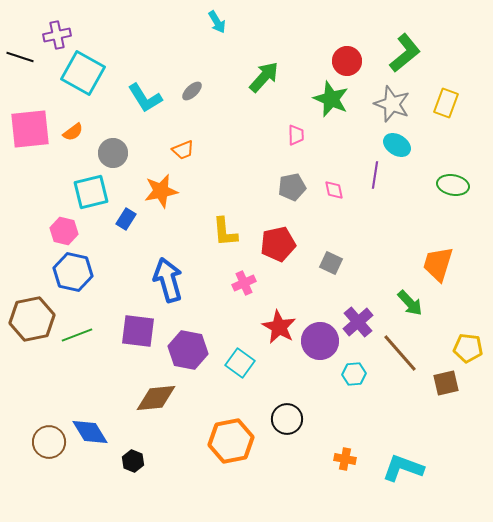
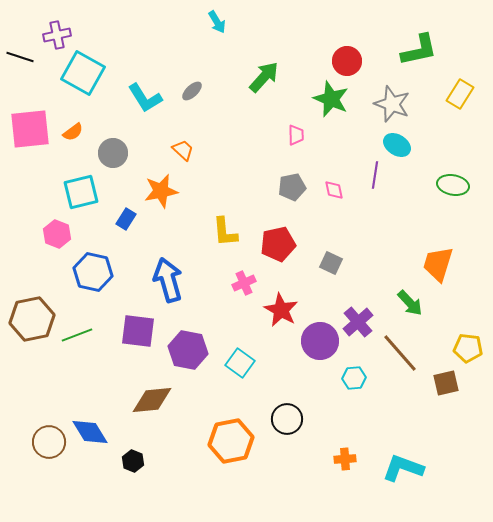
green L-shape at (405, 53): moved 14 px right, 3 px up; rotated 27 degrees clockwise
yellow rectangle at (446, 103): moved 14 px right, 9 px up; rotated 12 degrees clockwise
orange trapezoid at (183, 150): rotated 115 degrees counterclockwise
cyan square at (91, 192): moved 10 px left
pink hexagon at (64, 231): moved 7 px left, 3 px down; rotated 8 degrees clockwise
blue hexagon at (73, 272): moved 20 px right
red star at (279, 327): moved 2 px right, 17 px up
cyan hexagon at (354, 374): moved 4 px down
brown diamond at (156, 398): moved 4 px left, 2 px down
orange cross at (345, 459): rotated 15 degrees counterclockwise
